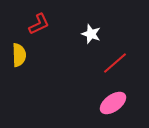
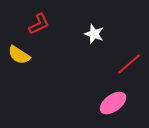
white star: moved 3 px right
yellow semicircle: rotated 125 degrees clockwise
red line: moved 14 px right, 1 px down
